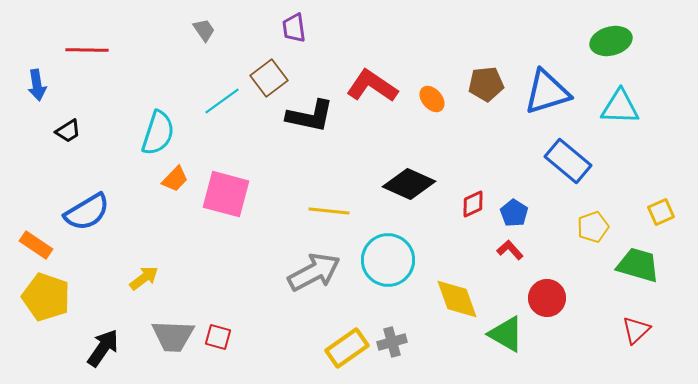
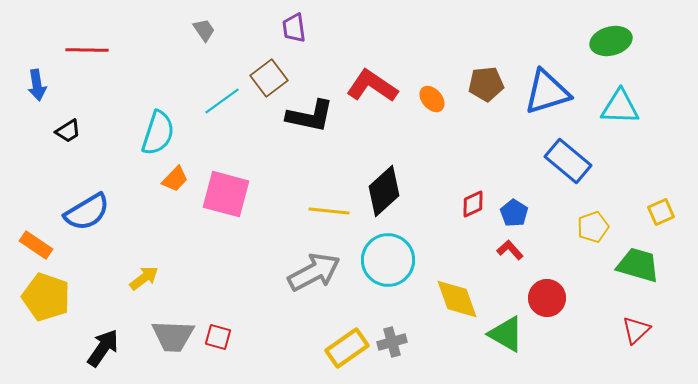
black diamond at (409, 184): moved 25 px left, 7 px down; rotated 66 degrees counterclockwise
